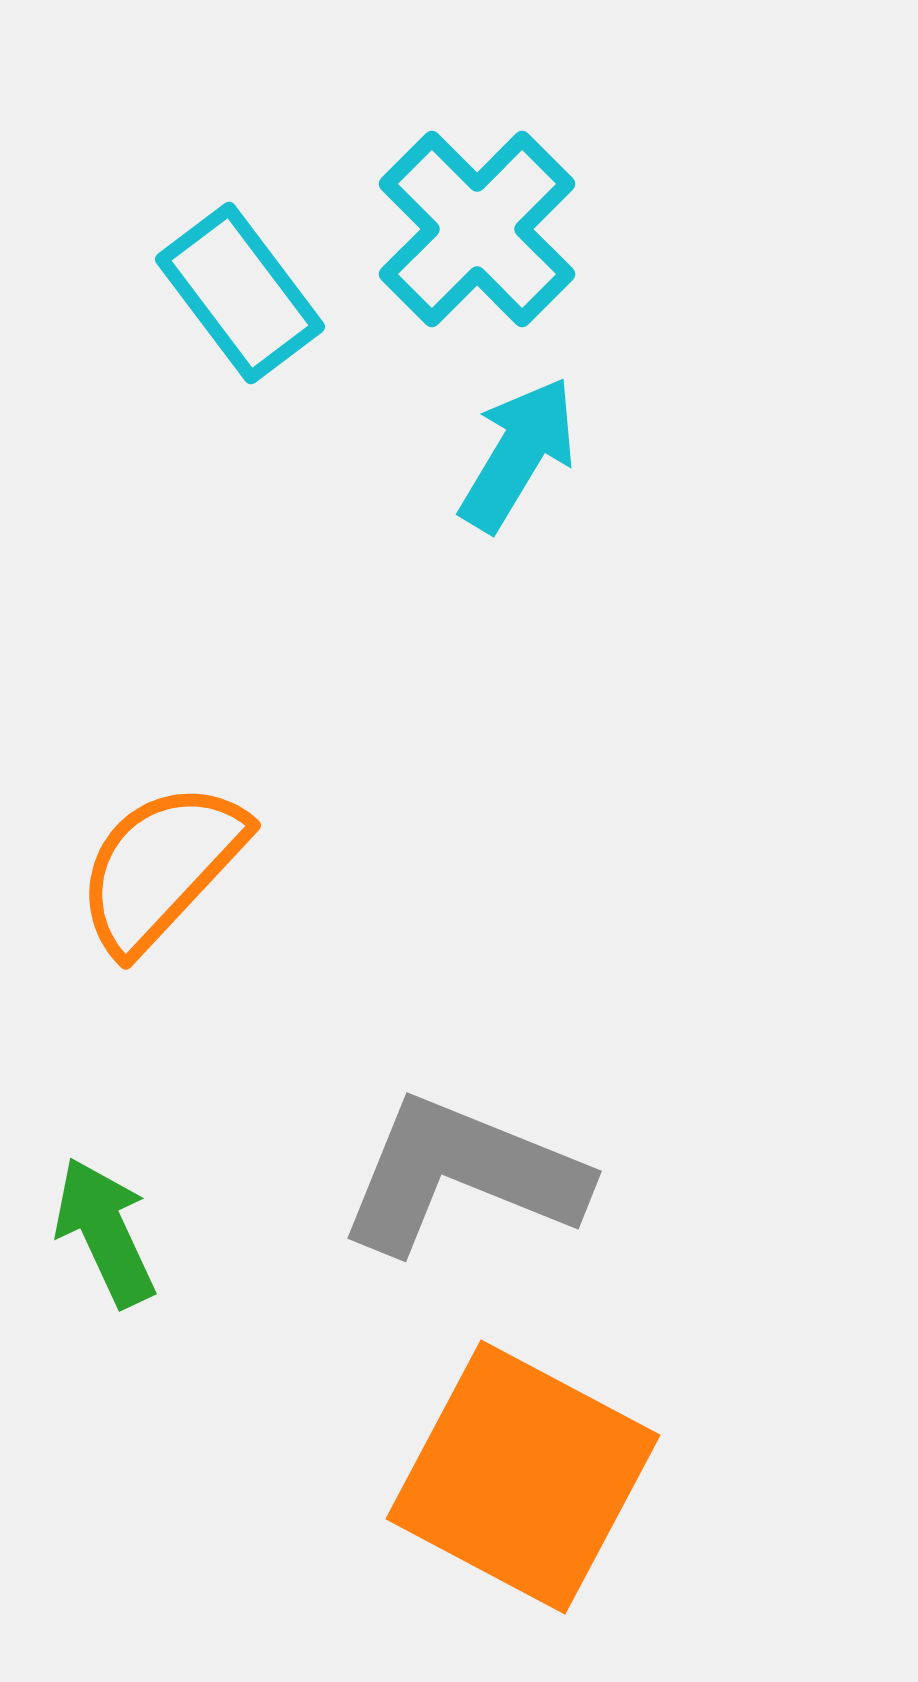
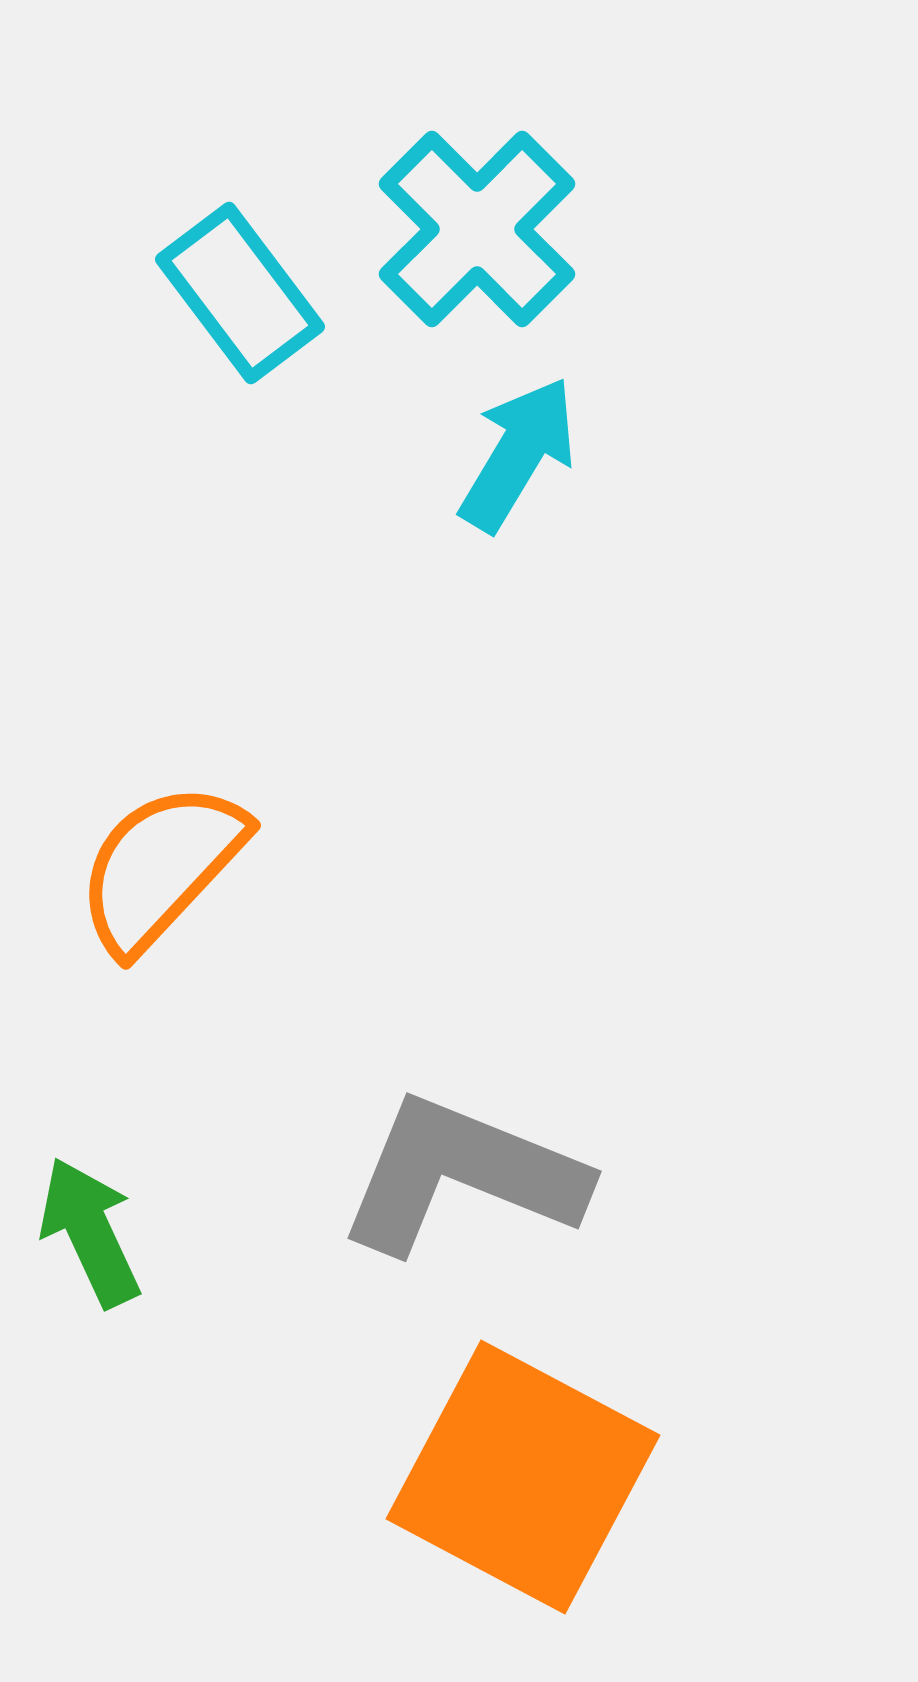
green arrow: moved 15 px left
